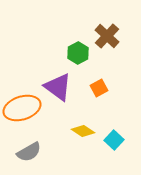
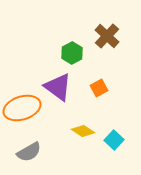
green hexagon: moved 6 px left
